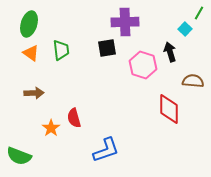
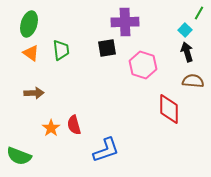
cyan square: moved 1 px down
black arrow: moved 17 px right
red semicircle: moved 7 px down
